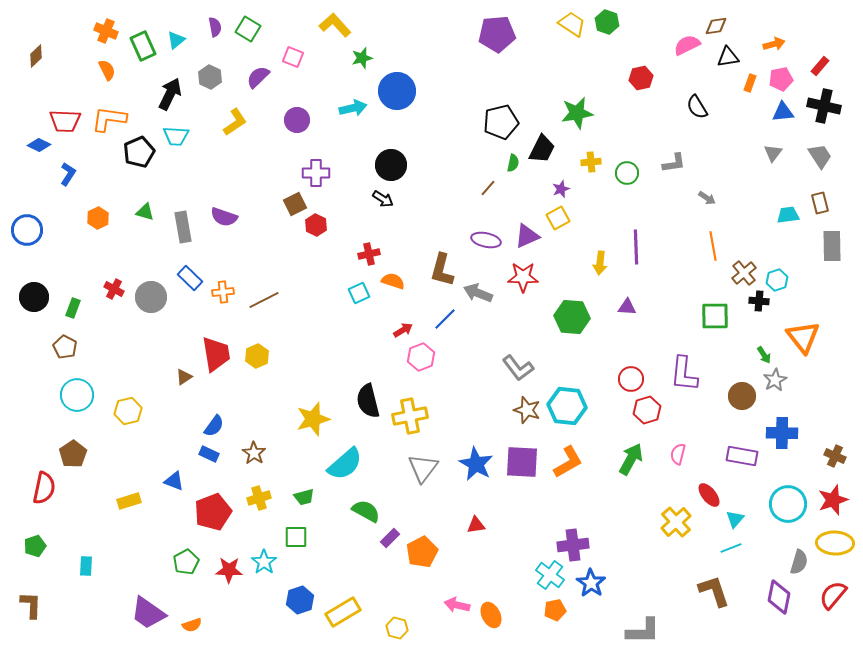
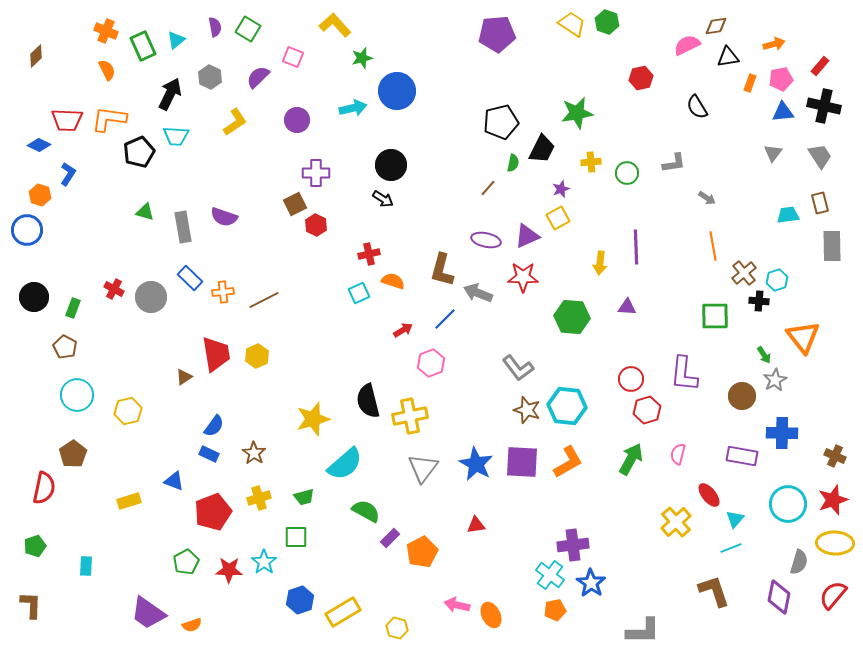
red trapezoid at (65, 121): moved 2 px right, 1 px up
orange hexagon at (98, 218): moved 58 px left, 23 px up; rotated 15 degrees counterclockwise
pink hexagon at (421, 357): moved 10 px right, 6 px down
